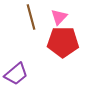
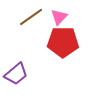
brown line: rotated 70 degrees clockwise
